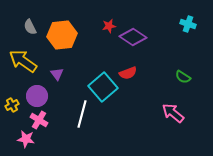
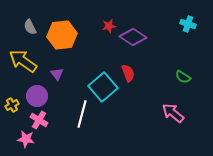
red semicircle: rotated 90 degrees counterclockwise
